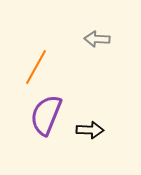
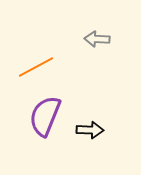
orange line: rotated 33 degrees clockwise
purple semicircle: moved 1 px left, 1 px down
